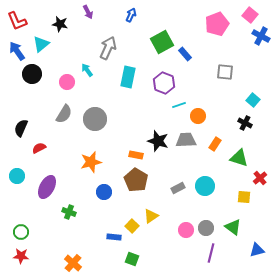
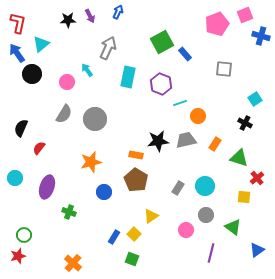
purple arrow at (88, 12): moved 2 px right, 4 px down
blue arrow at (131, 15): moved 13 px left, 3 px up
pink square at (250, 15): moved 5 px left; rotated 28 degrees clockwise
red L-shape at (17, 21): moved 1 px right, 2 px down; rotated 145 degrees counterclockwise
black star at (60, 24): moved 8 px right, 4 px up; rotated 14 degrees counterclockwise
blue cross at (261, 36): rotated 12 degrees counterclockwise
blue arrow at (17, 51): moved 2 px down
gray square at (225, 72): moved 1 px left, 3 px up
purple hexagon at (164, 83): moved 3 px left, 1 px down
cyan square at (253, 100): moved 2 px right, 1 px up; rotated 16 degrees clockwise
cyan line at (179, 105): moved 1 px right, 2 px up
gray trapezoid at (186, 140): rotated 10 degrees counterclockwise
black star at (158, 141): rotated 25 degrees counterclockwise
red semicircle at (39, 148): rotated 24 degrees counterclockwise
cyan circle at (17, 176): moved 2 px left, 2 px down
red cross at (260, 178): moved 3 px left
purple ellipse at (47, 187): rotated 10 degrees counterclockwise
gray rectangle at (178, 188): rotated 32 degrees counterclockwise
yellow square at (132, 226): moved 2 px right, 8 px down
gray circle at (206, 228): moved 13 px up
green circle at (21, 232): moved 3 px right, 3 px down
blue rectangle at (114, 237): rotated 64 degrees counterclockwise
blue triangle at (257, 250): rotated 21 degrees counterclockwise
red star at (21, 256): moved 3 px left; rotated 21 degrees counterclockwise
